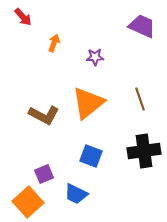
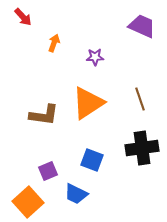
orange triangle: rotated 6 degrees clockwise
brown L-shape: rotated 20 degrees counterclockwise
black cross: moved 2 px left, 3 px up
blue square: moved 1 px right, 4 px down
purple square: moved 4 px right, 3 px up
